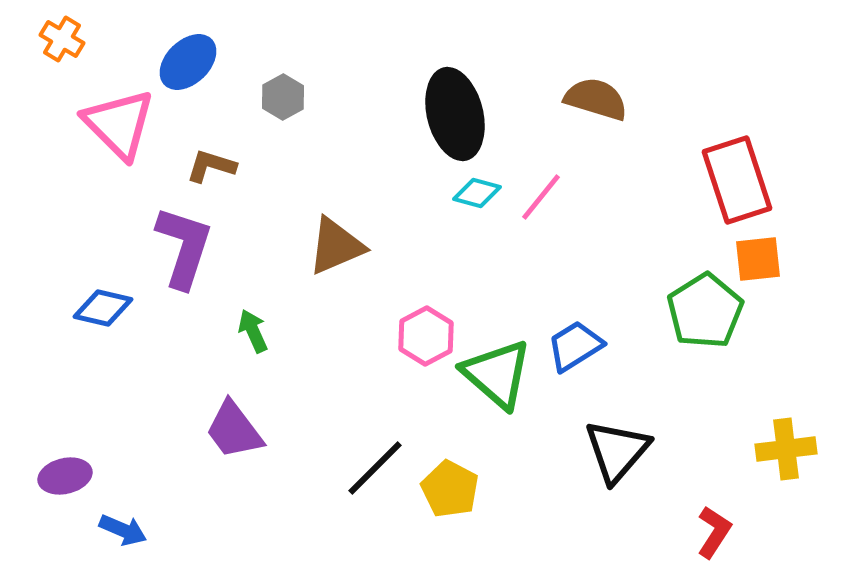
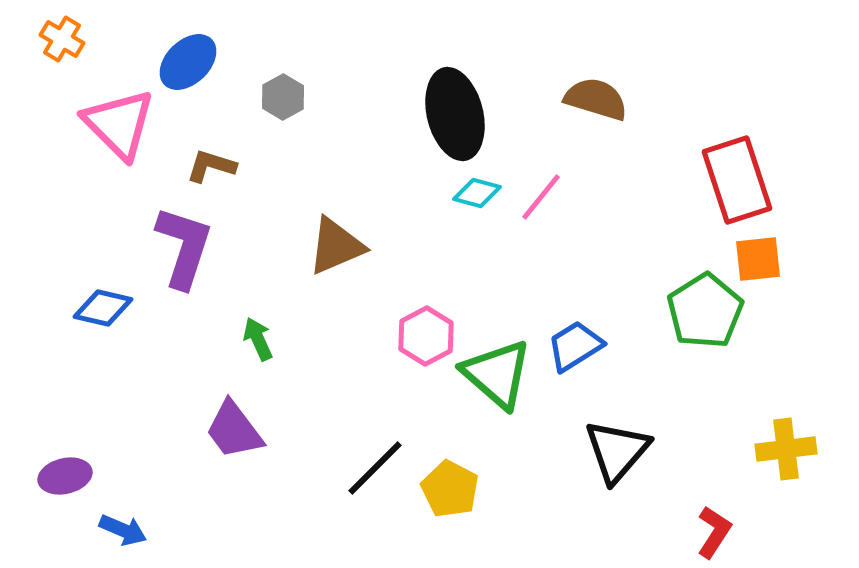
green arrow: moved 5 px right, 8 px down
